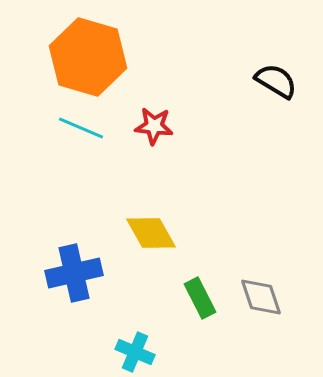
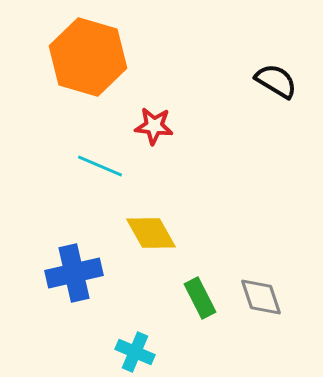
cyan line: moved 19 px right, 38 px down
